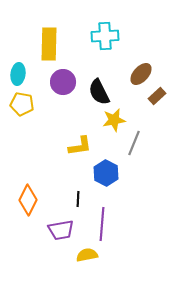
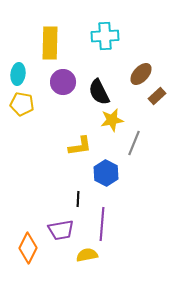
yellow rectangle: moved 1 px right, 1 px up
yellow star: moved 2 px left
orange diamond: moved 48 px down
